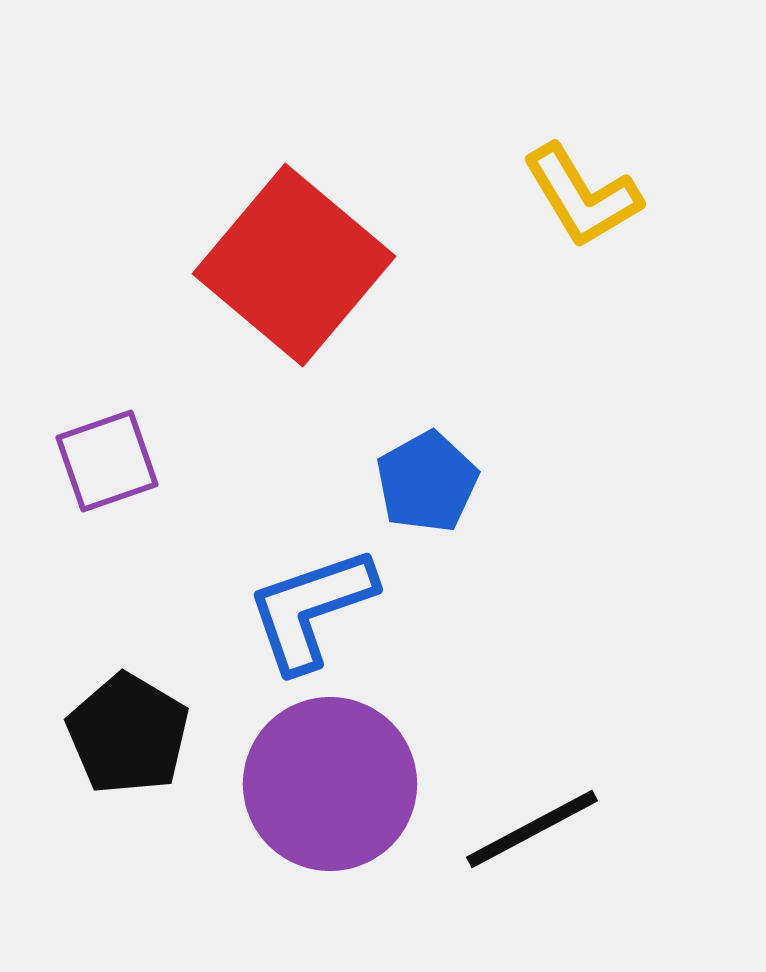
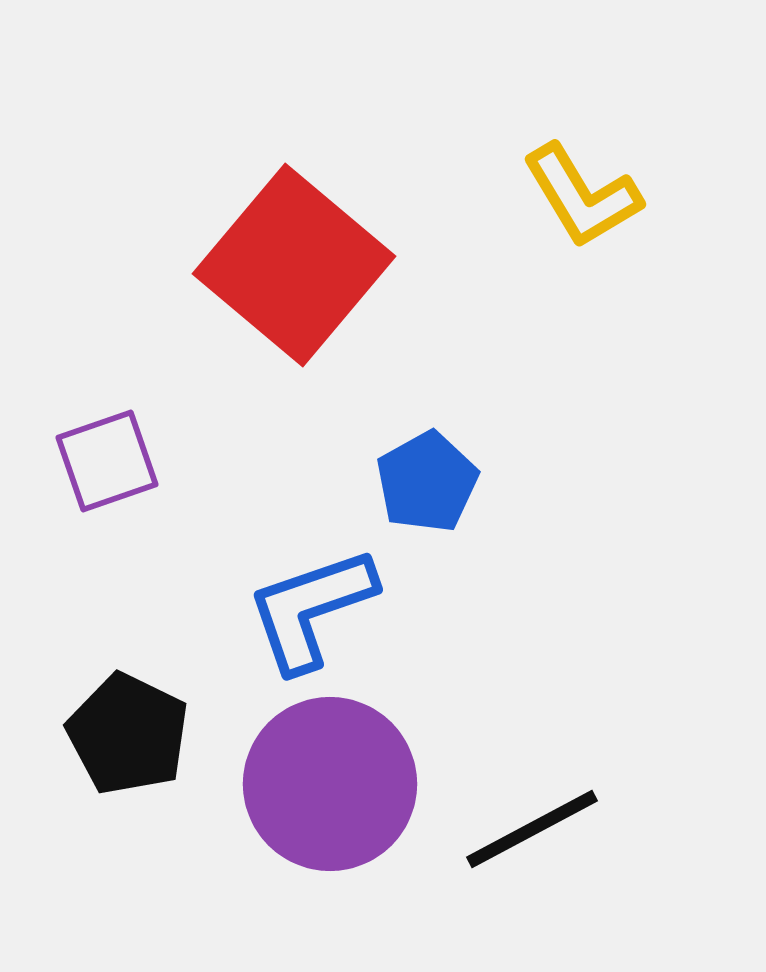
black pentagon: rotated 5 degrees counterclockwise
